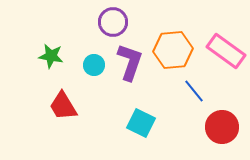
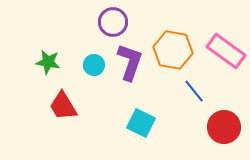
orange hexagon: rotated 15 degrees clockwise
green star: moved 3 px left, 6 px down
red circle: moved 2 px right
